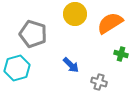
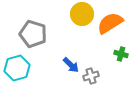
yellow circle: moved 7 px right
gray cross: moved 8 px left, 6 px up; rotated 35 degrees counterclockwise
